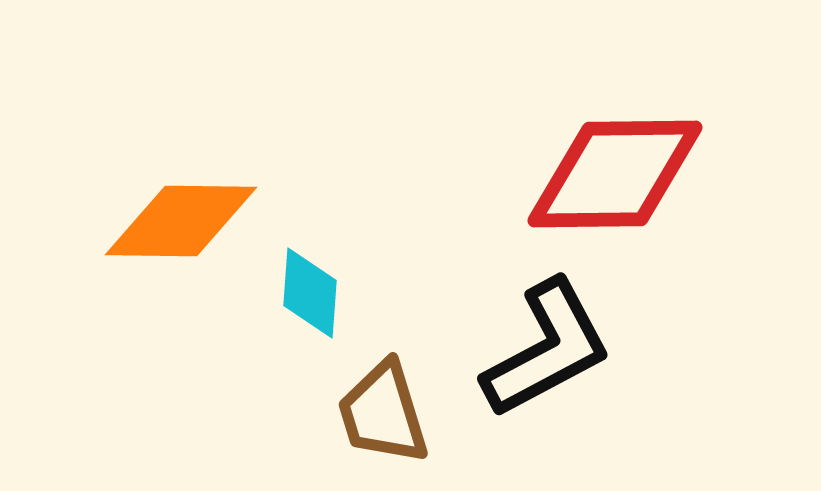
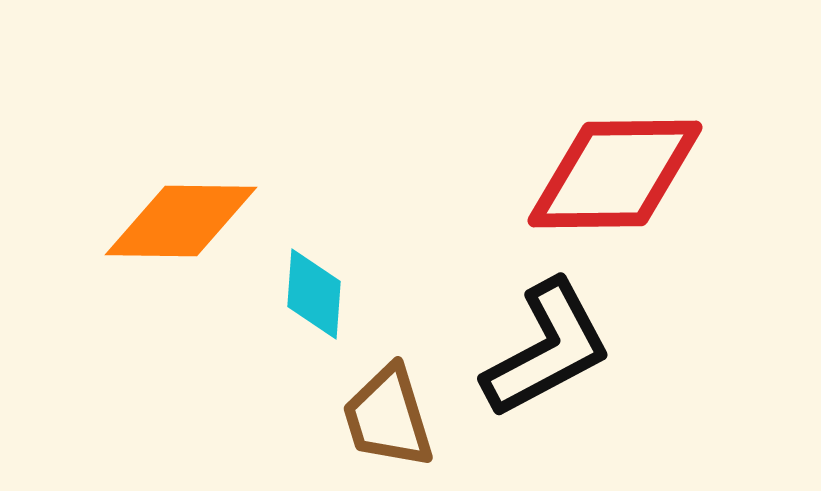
cyan diamond: moved 4 px right, 1 px down
brown trapezoid: moved 5 px right, 4 px down
